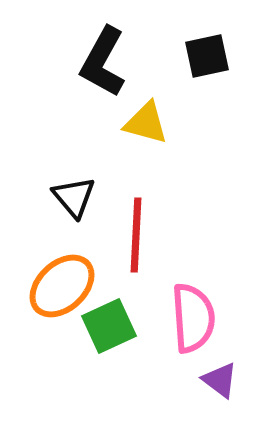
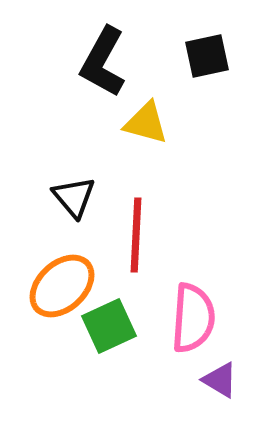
pink semicircle: rotated 8 degrees clockwise
purple triangle: rotated 6 degrees counterclockwise
